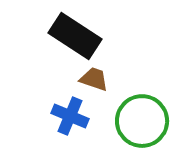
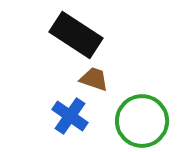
black rectangle: moved 1 px right, 1 px up
blue cross: rotated 12 degrees clockwise
